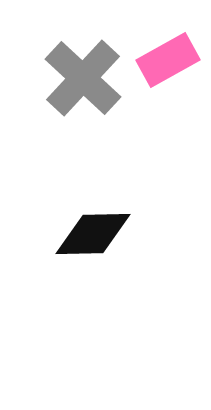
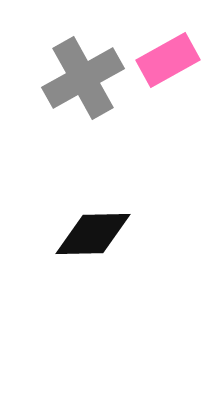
gray cross: rotated 18 degrees clockwise
